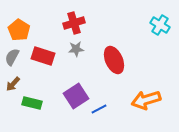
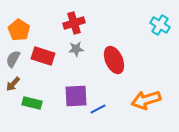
gray semicircle: moved 1 px right, 2 px down
purple square: rotated 30 degrees clockwise
blue line: moved 1 px left
